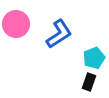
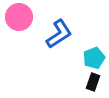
pink circle: moved 3 px right, 7 px up
black rectangle: moved 4 px right
